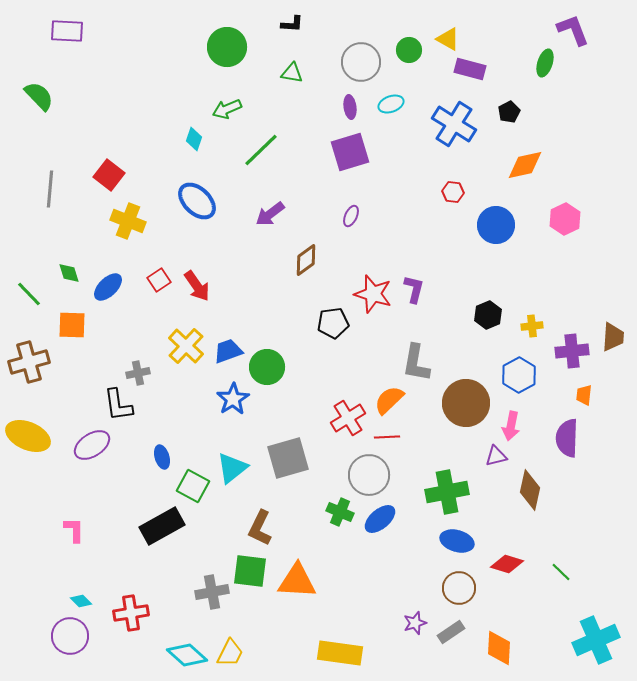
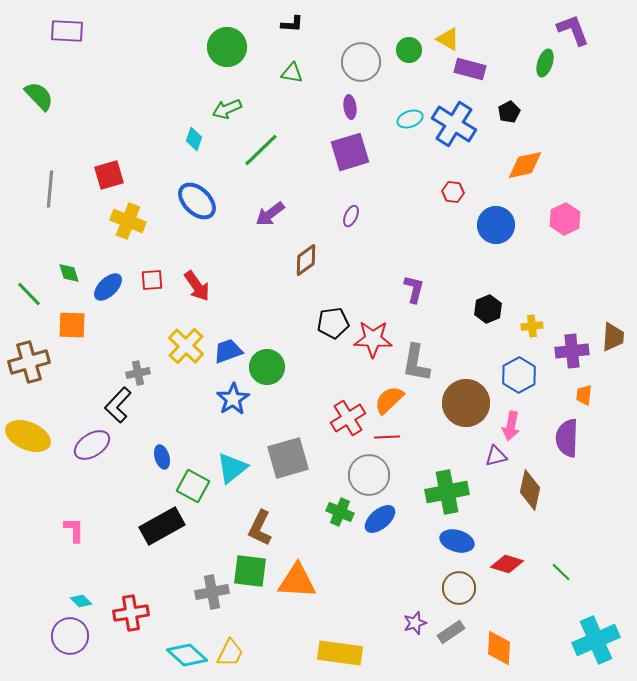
cyan ellipse at (391, 104): moved 19 px right, 15 px down
red square at (109, 175): rotated 36 degrees clockwise
red square at (159, 280): moved 7 px left; rotated 30 degrees clockwise
red star at (373, 294): moved 45 px down; rotated 15 degrees counterclockwise
black hexagon at (488, 315): moved 6 px up
black L-shape at (118, 405): rotated 51 degrees clockwise
